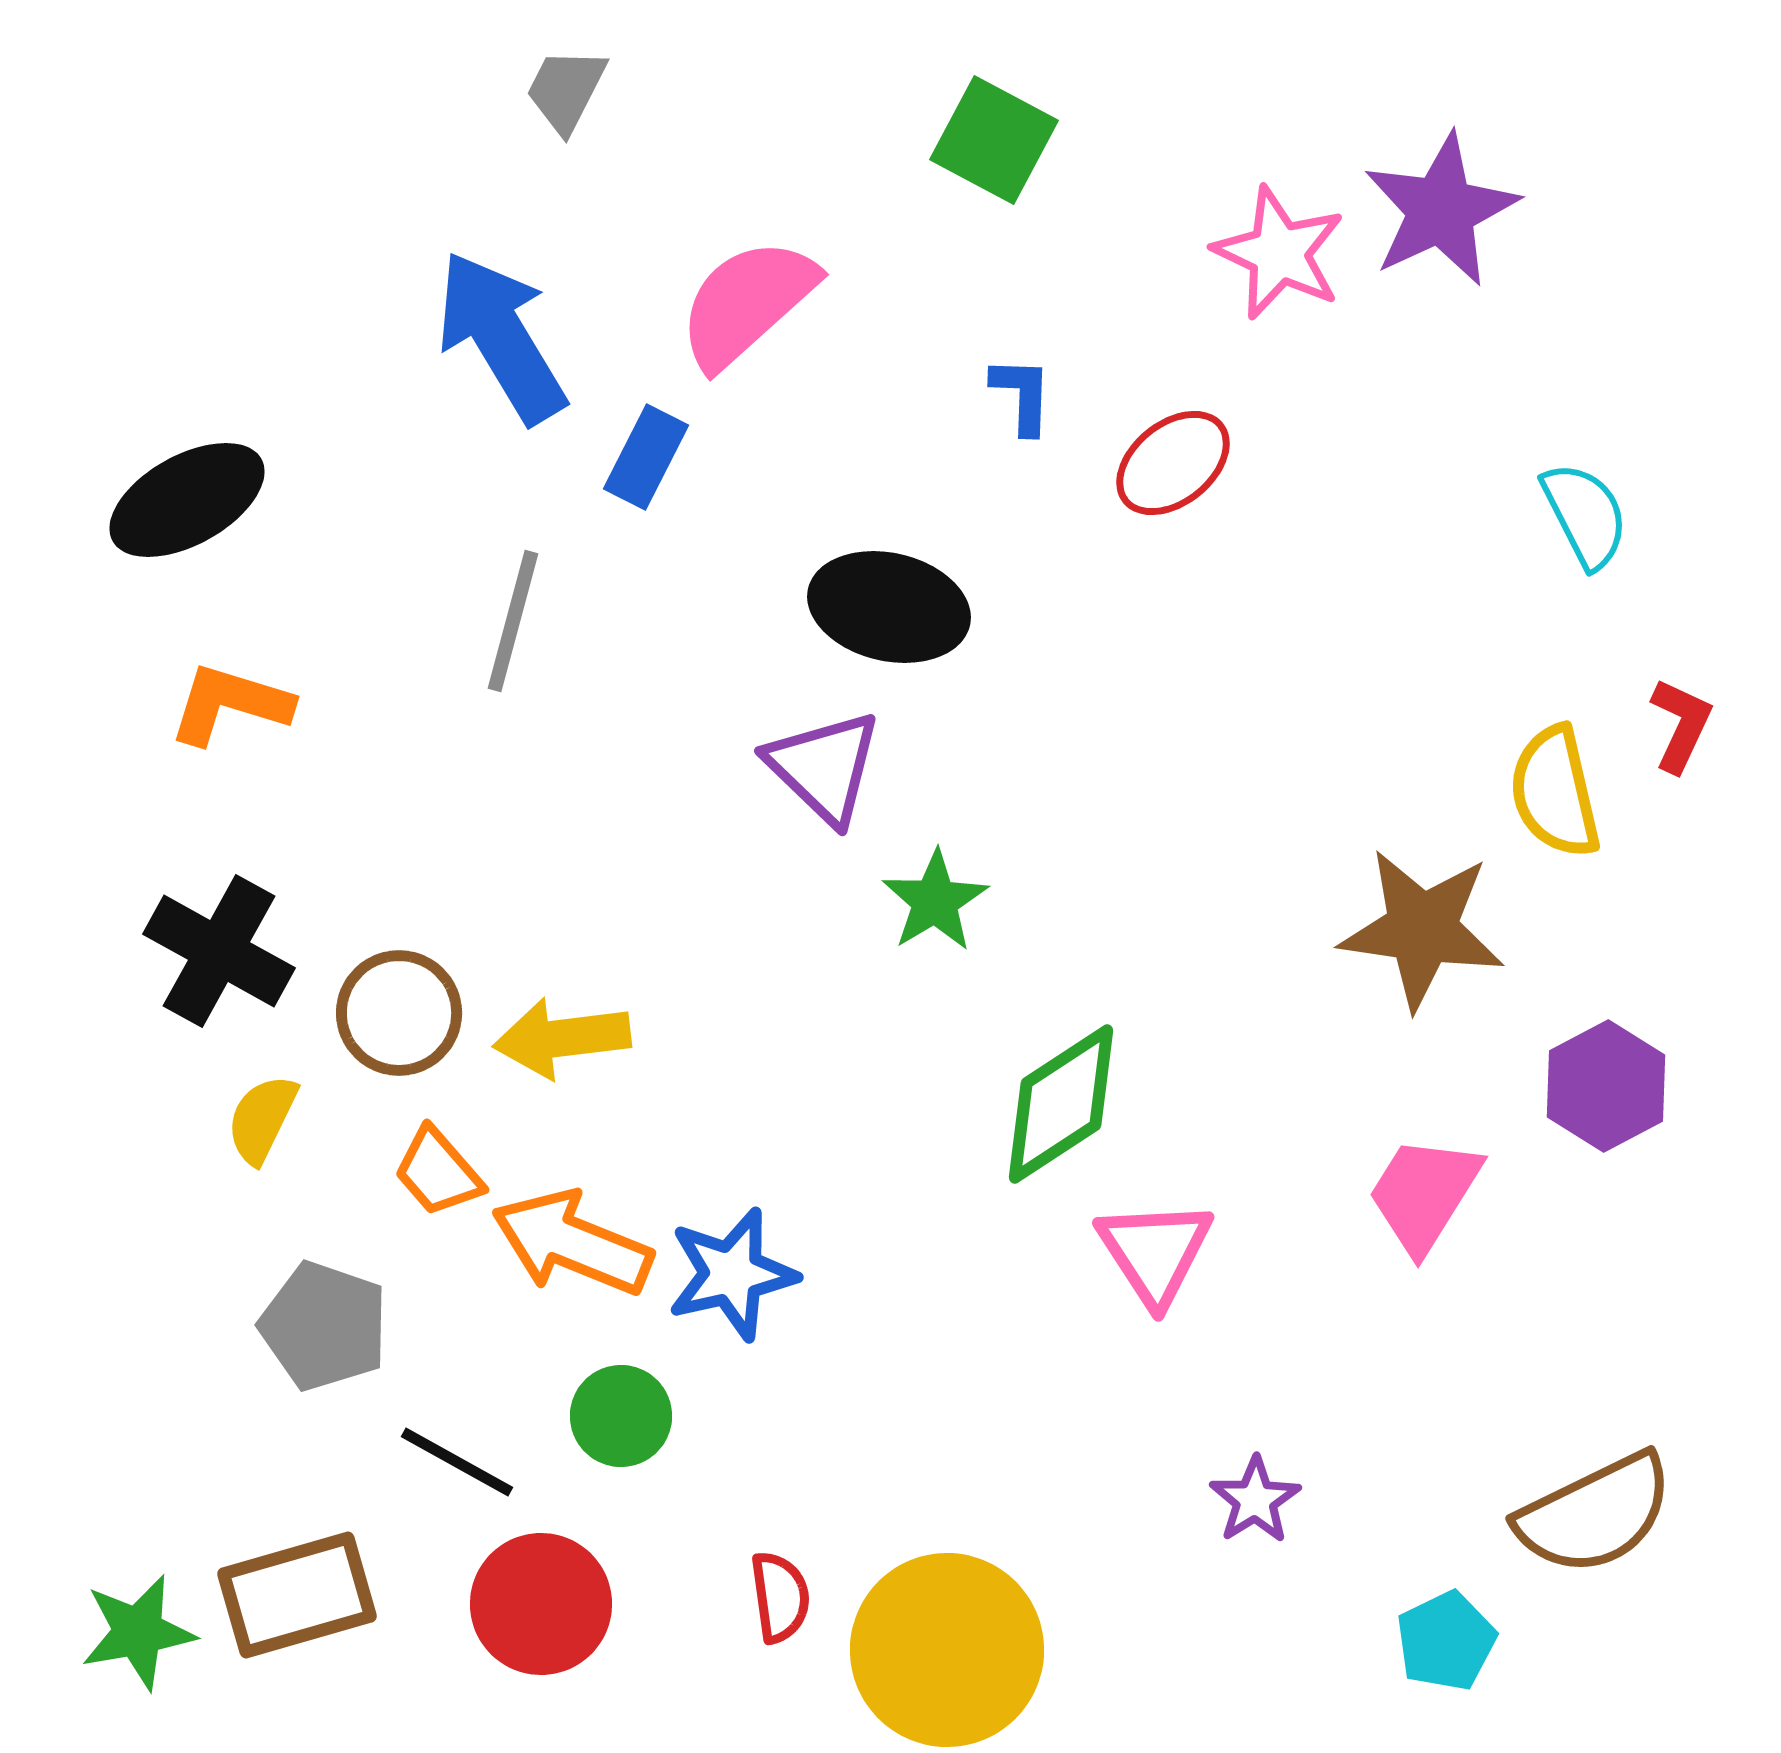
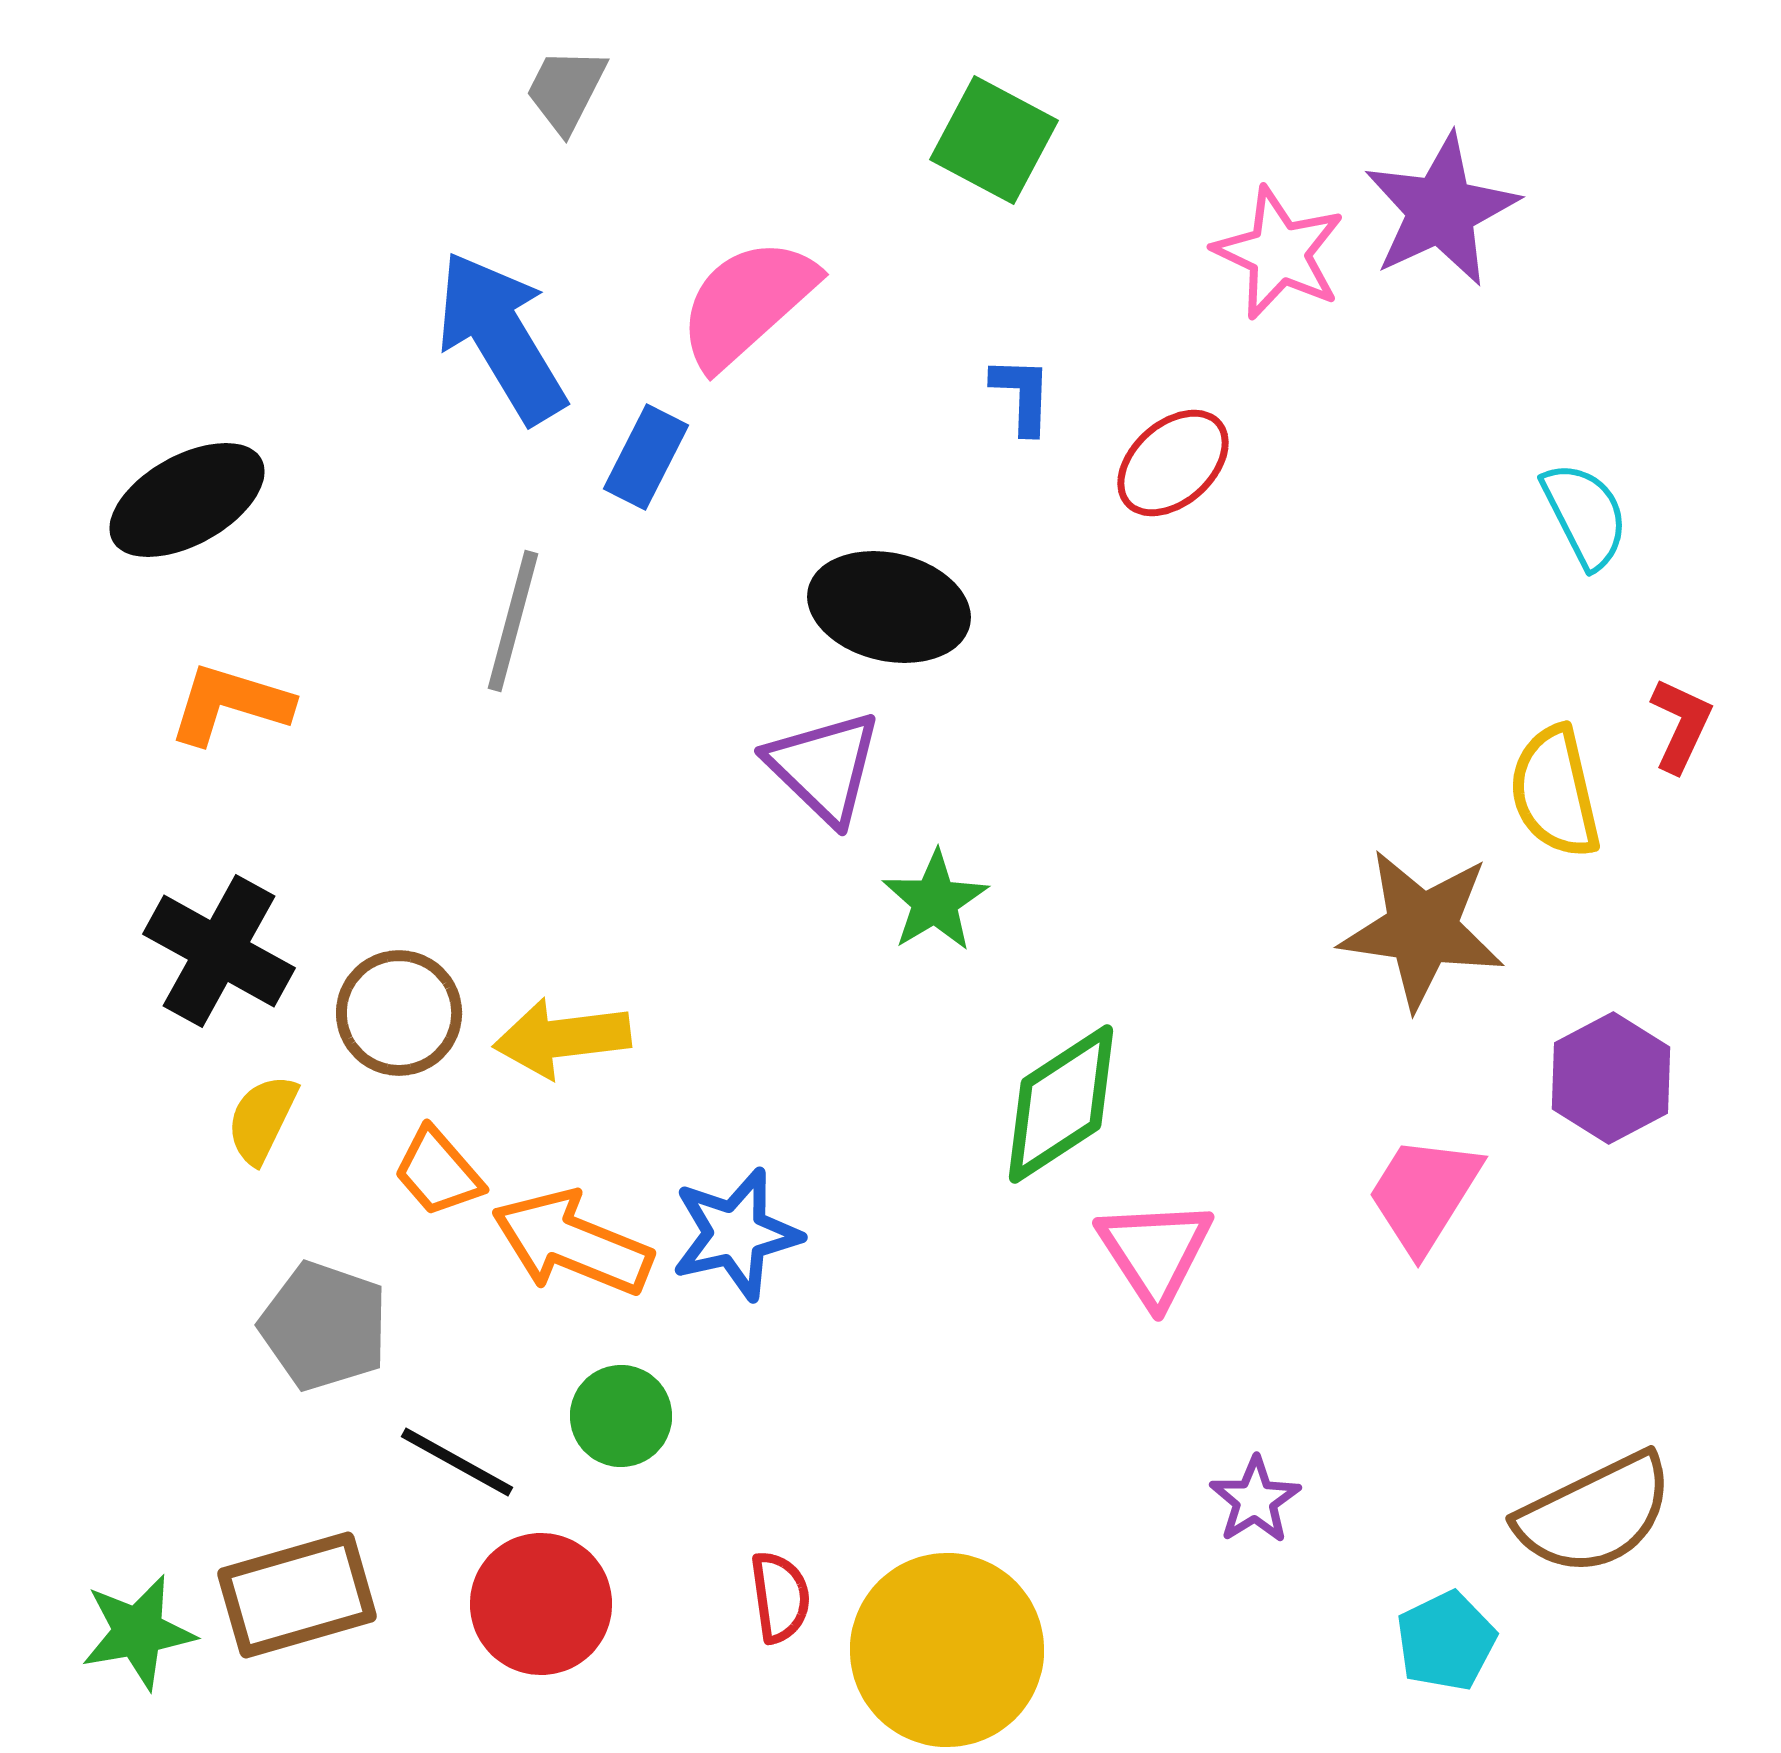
red ellipse at (1173, 463): rotated 3 degrees counterclockwise
purple hexagon at (1606, 1086): moved 5 px right, 8 px up
blue star at (732, 1274): moved 4 px right, 40 px up
